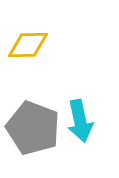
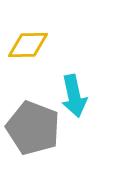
cyan arrow: moved 6 px left, 25 px up
